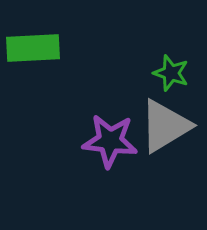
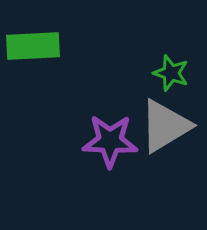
green rectangle: moved 2 px up
purple star: rotated 4 degrees counterclockwise
